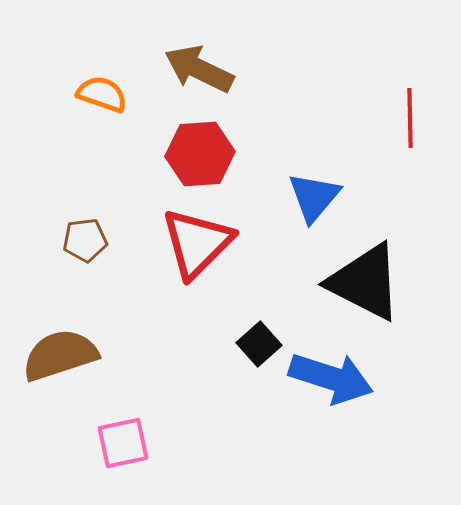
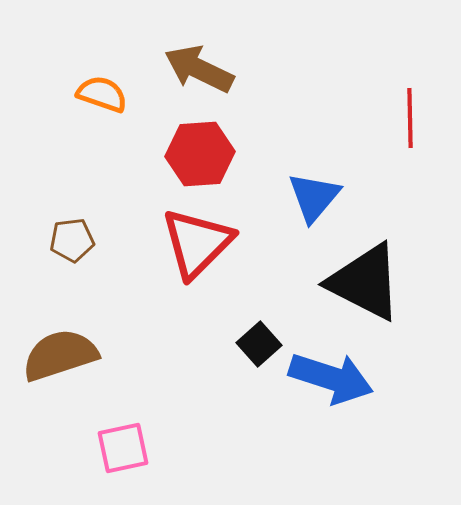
brown pentagon: moved 13 px left
pink square: moved 5 px down
